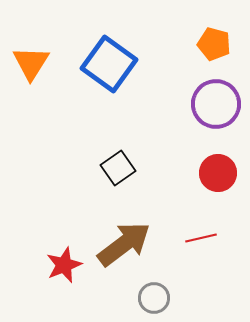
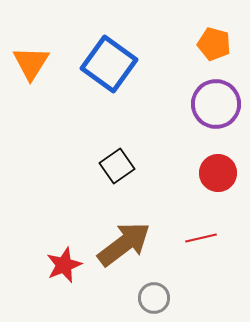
black square: moved 1 px left, 2 px up
